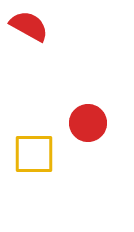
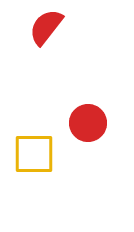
red semicircle: moved 17 px right, 1 px down; rotated 81 degrees counterclockwise
